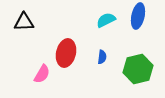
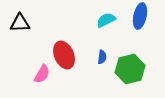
blue ellipse: moved 2 px right
black triangle: moved 4 px left, 1 px down
red ellipse: moved 2 px left, 2 px down; rotated 36 degrees counterclockwise
green hexagon: moved 8 px left
